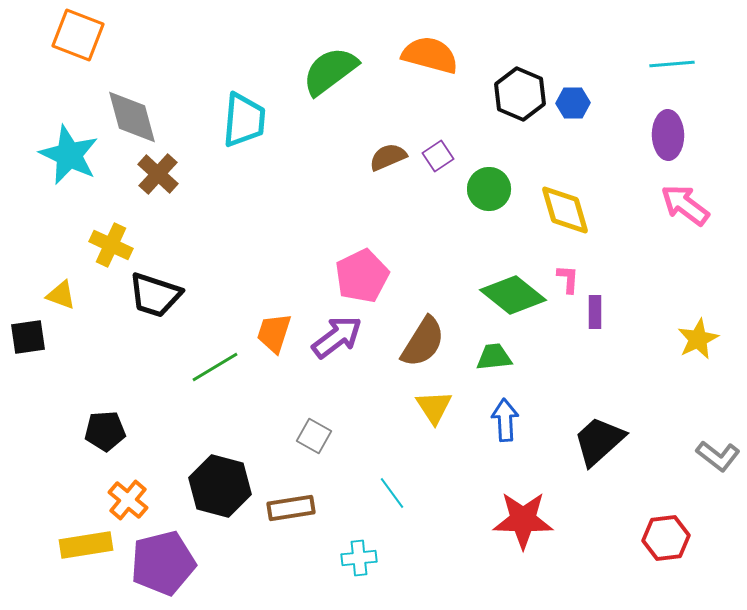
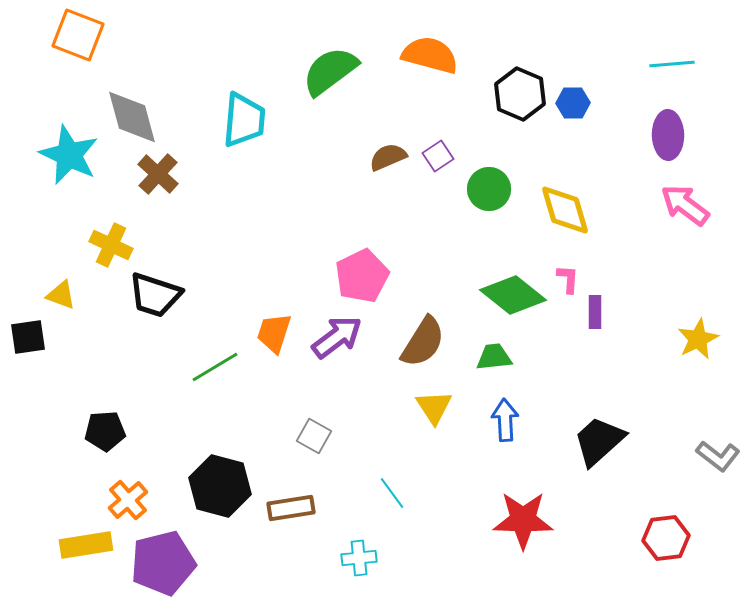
orange cross at (128, 500): rotated 9 degrees clockwise
